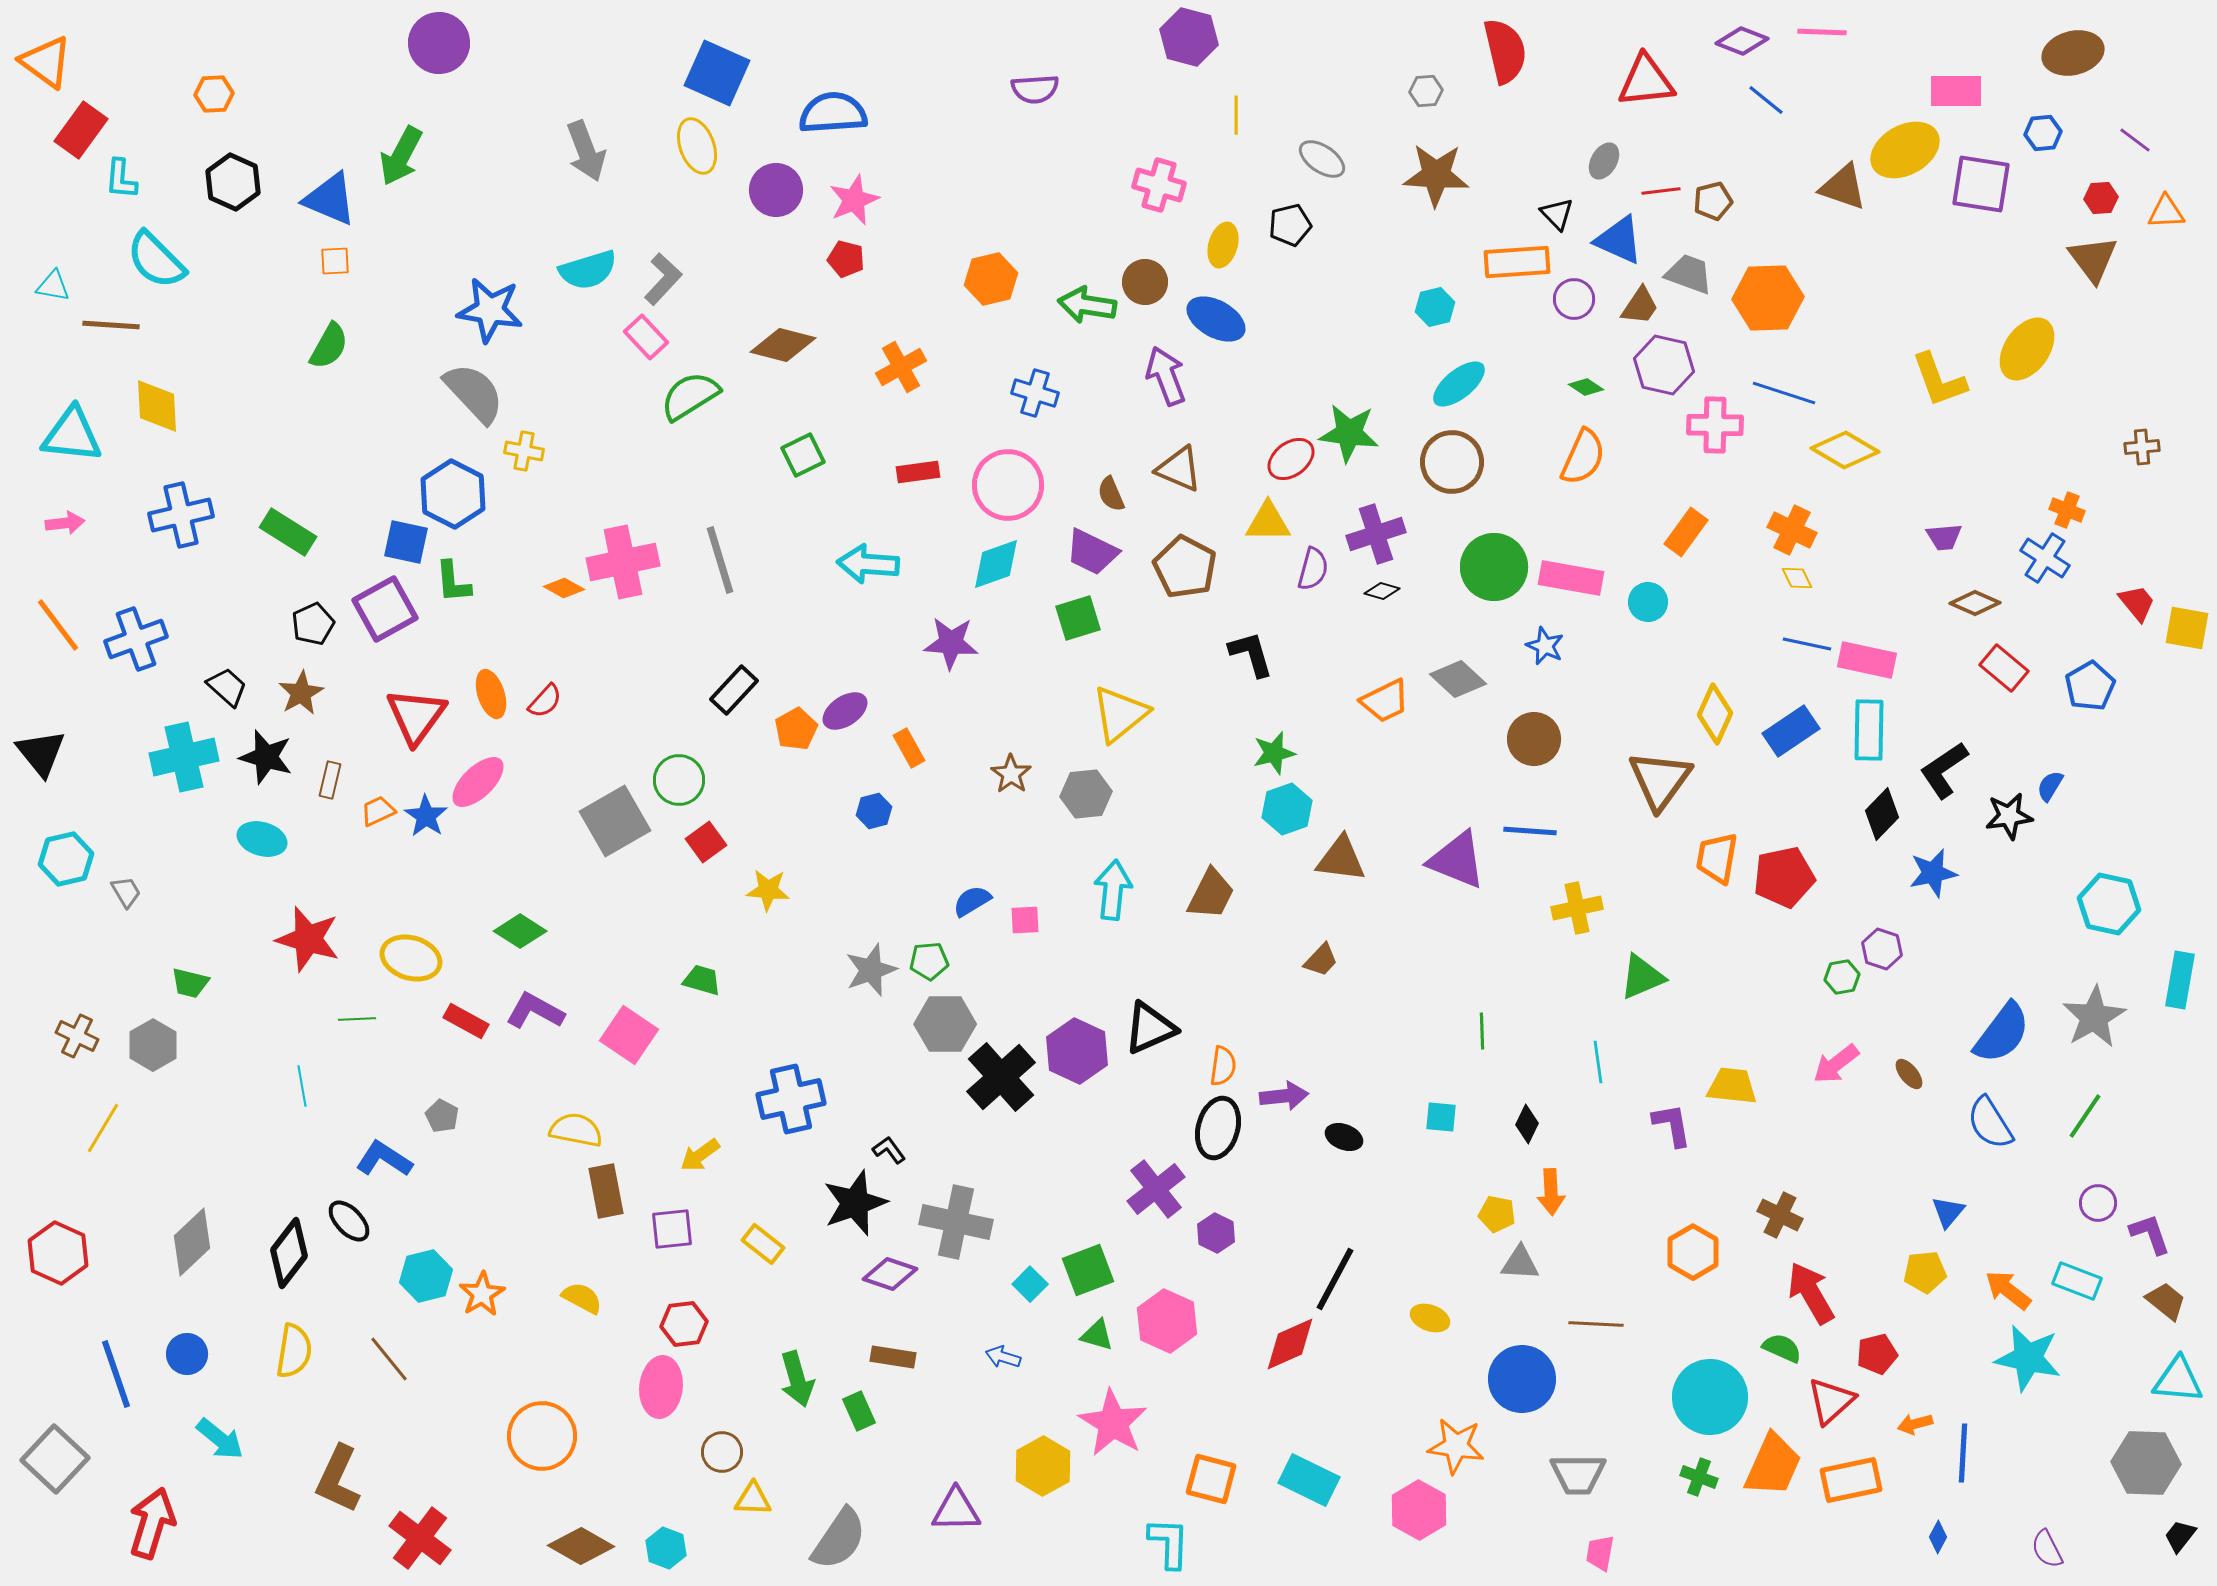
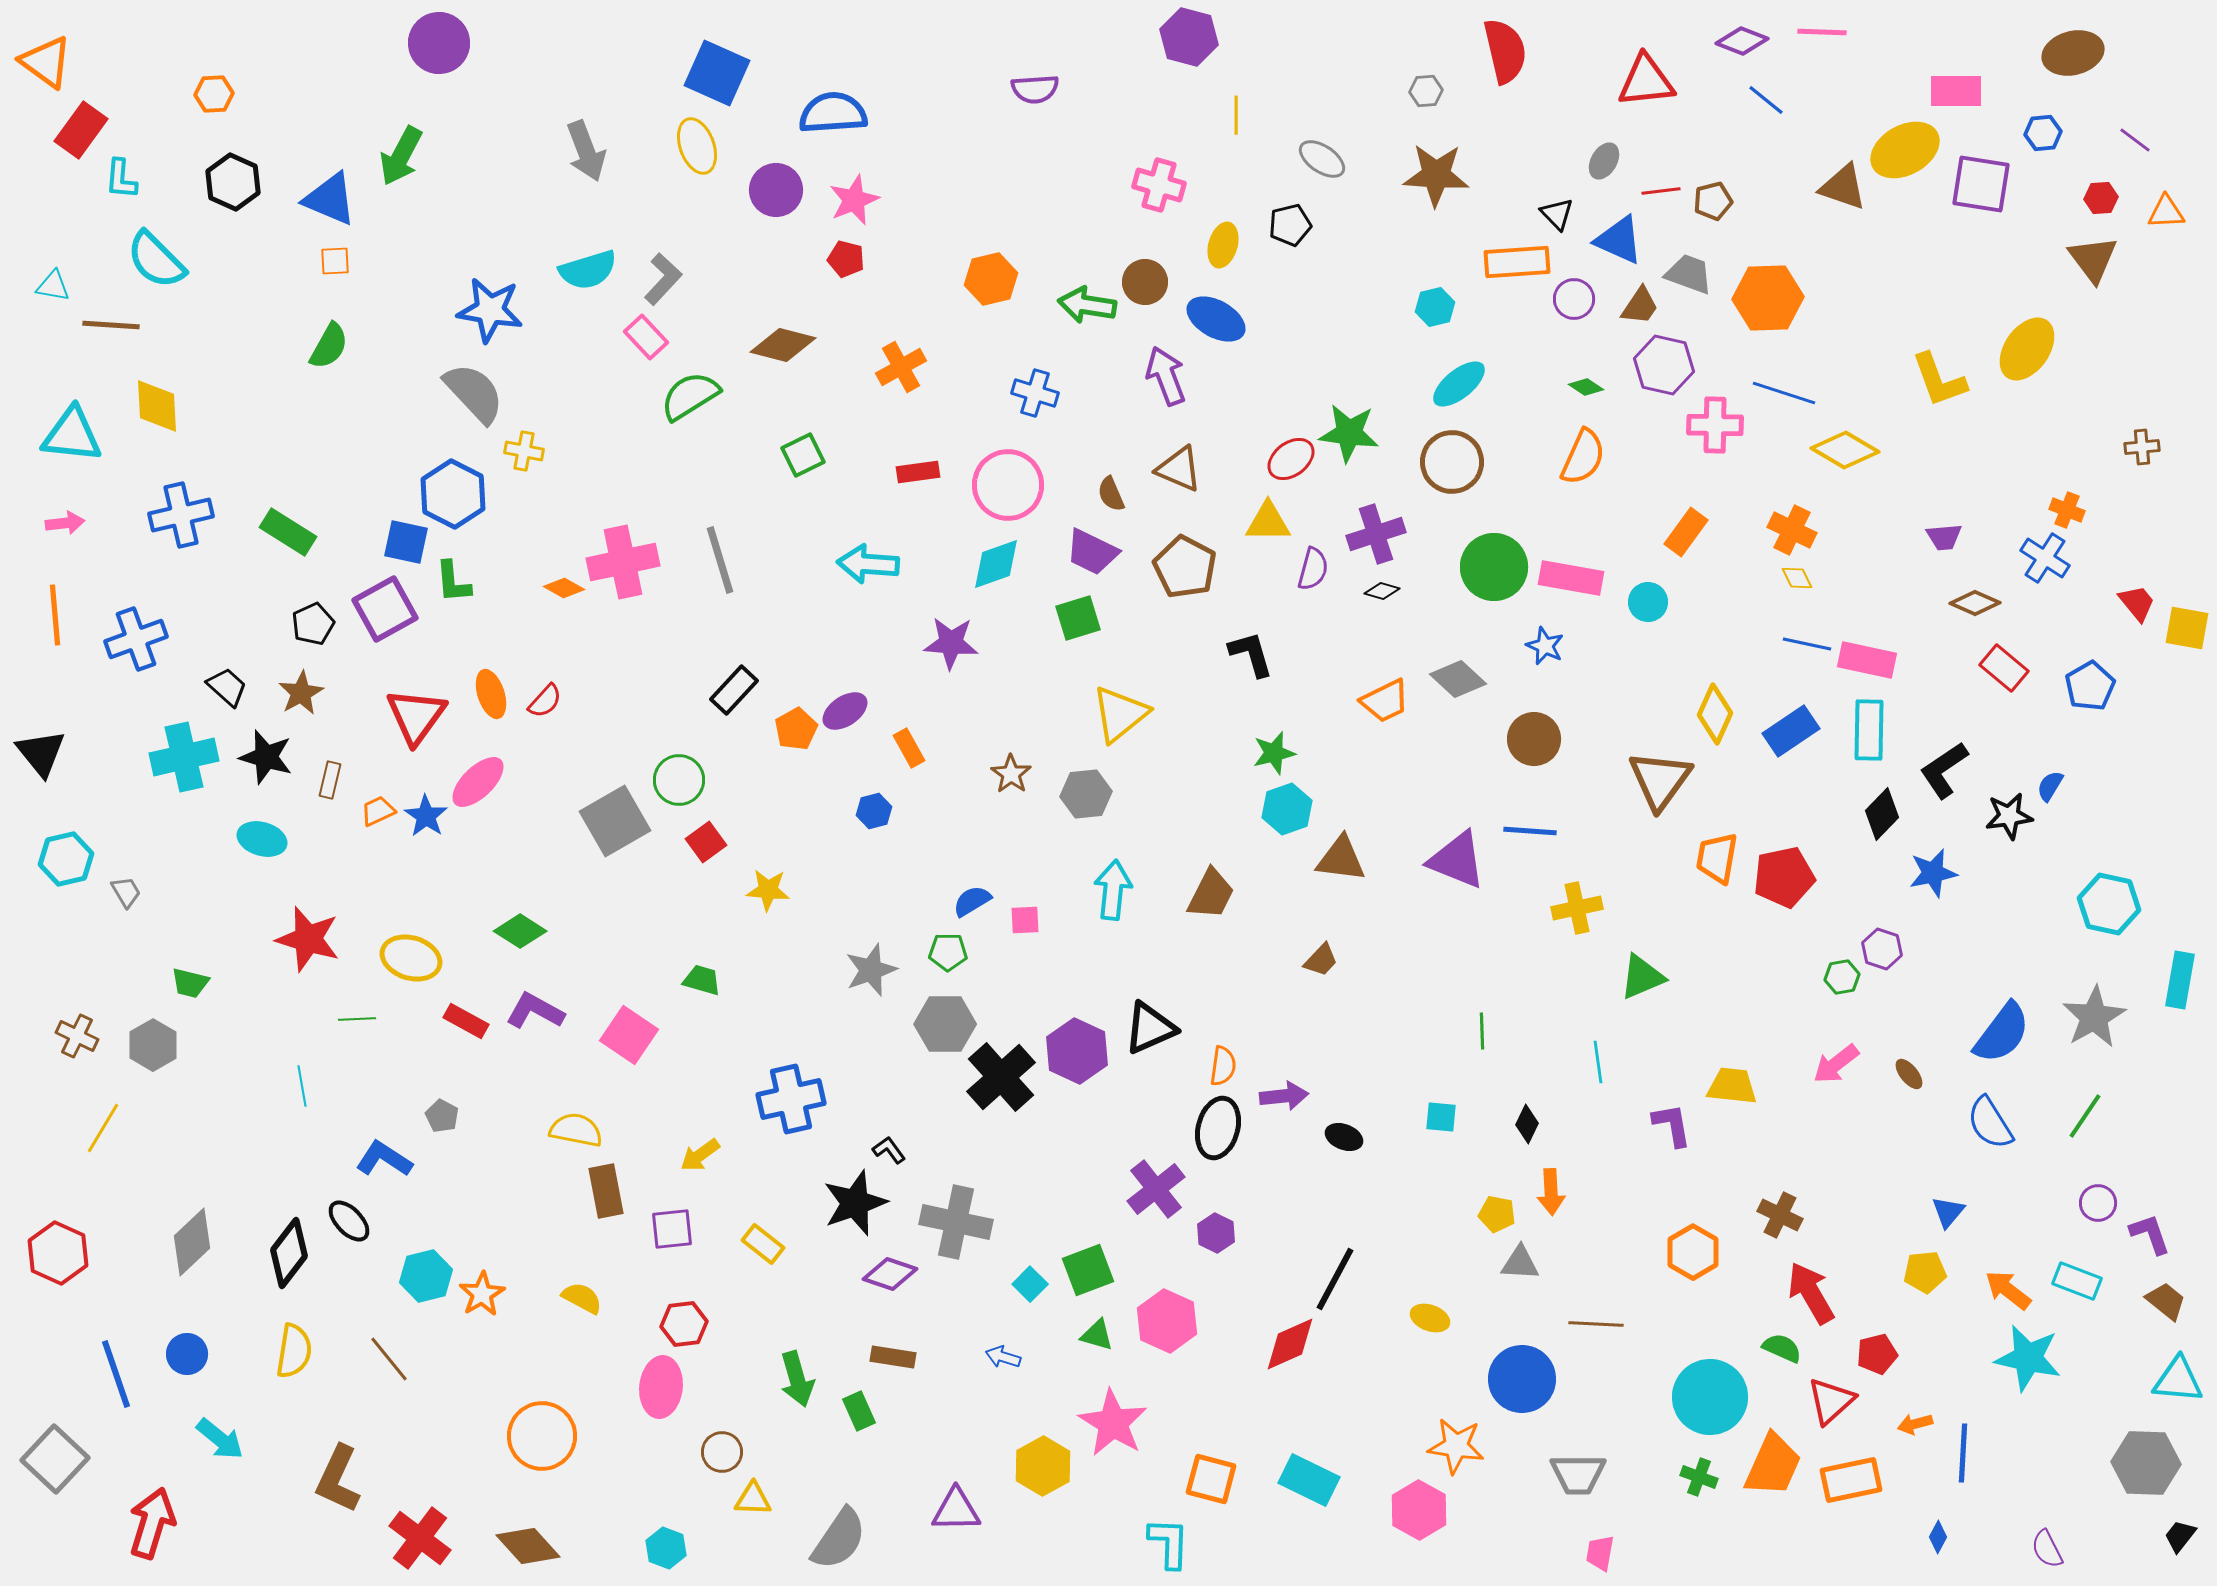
orange line at (58, 625): moved 3 px left, 10 px up; rotated 32 degrees clockwise
green pentagon at (929, 961): moved 19 px right, 9 px up; rotated 6 degrees clockwise
brown diamond at (581, 1546): moved 53 px left; rotated 18 degrees clockwise
